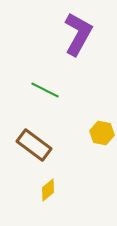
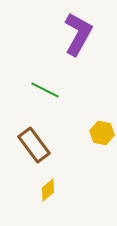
brown rectangle: rotated 16 degrees clockwise
